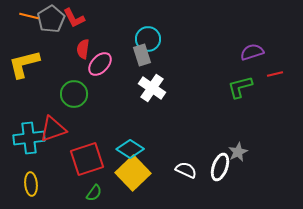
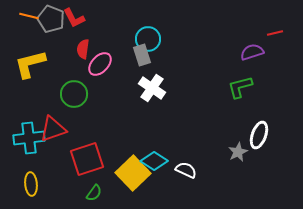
gray pentagon: rotated 20 degrees counterclockwise
yellow L-shape: moved 6 px right
red line: moved 41 px up
cyan diamond: moved 24 px right, 12 px down
white ellipse: moved 39 px right, 32 px up
